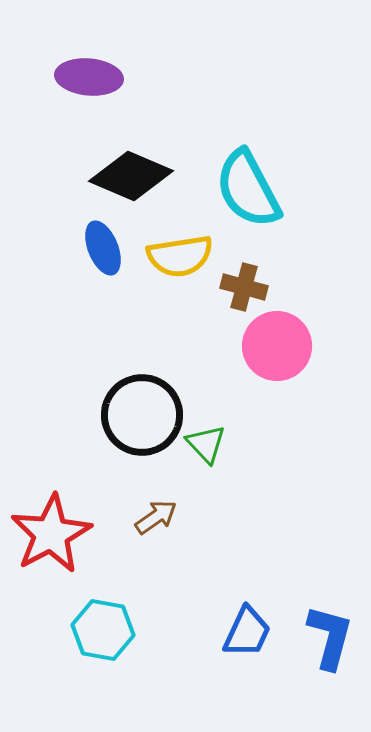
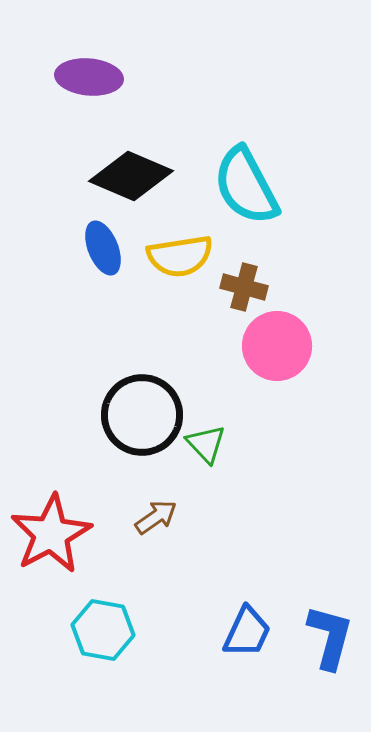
cyan semicircle: moved 2 px left, 3 px up
